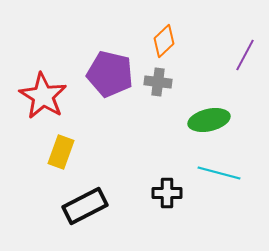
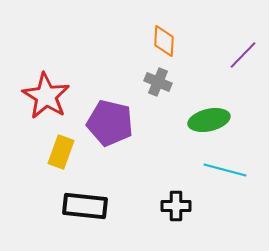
orange diamond: rotated 44 degrees counterclockwise
purple line: moved 2 px left; rotated 16 degrees clockwise
purple pentagon: moved 49 px down
gray cross: rotated 16 degrees clockwise
red star: moved 3 px right
cyan line: moved 6 px right, 3 px up
black cross: moved 9 px right, 13 px down
black rectangle: rotated 33 degrees clockwise
